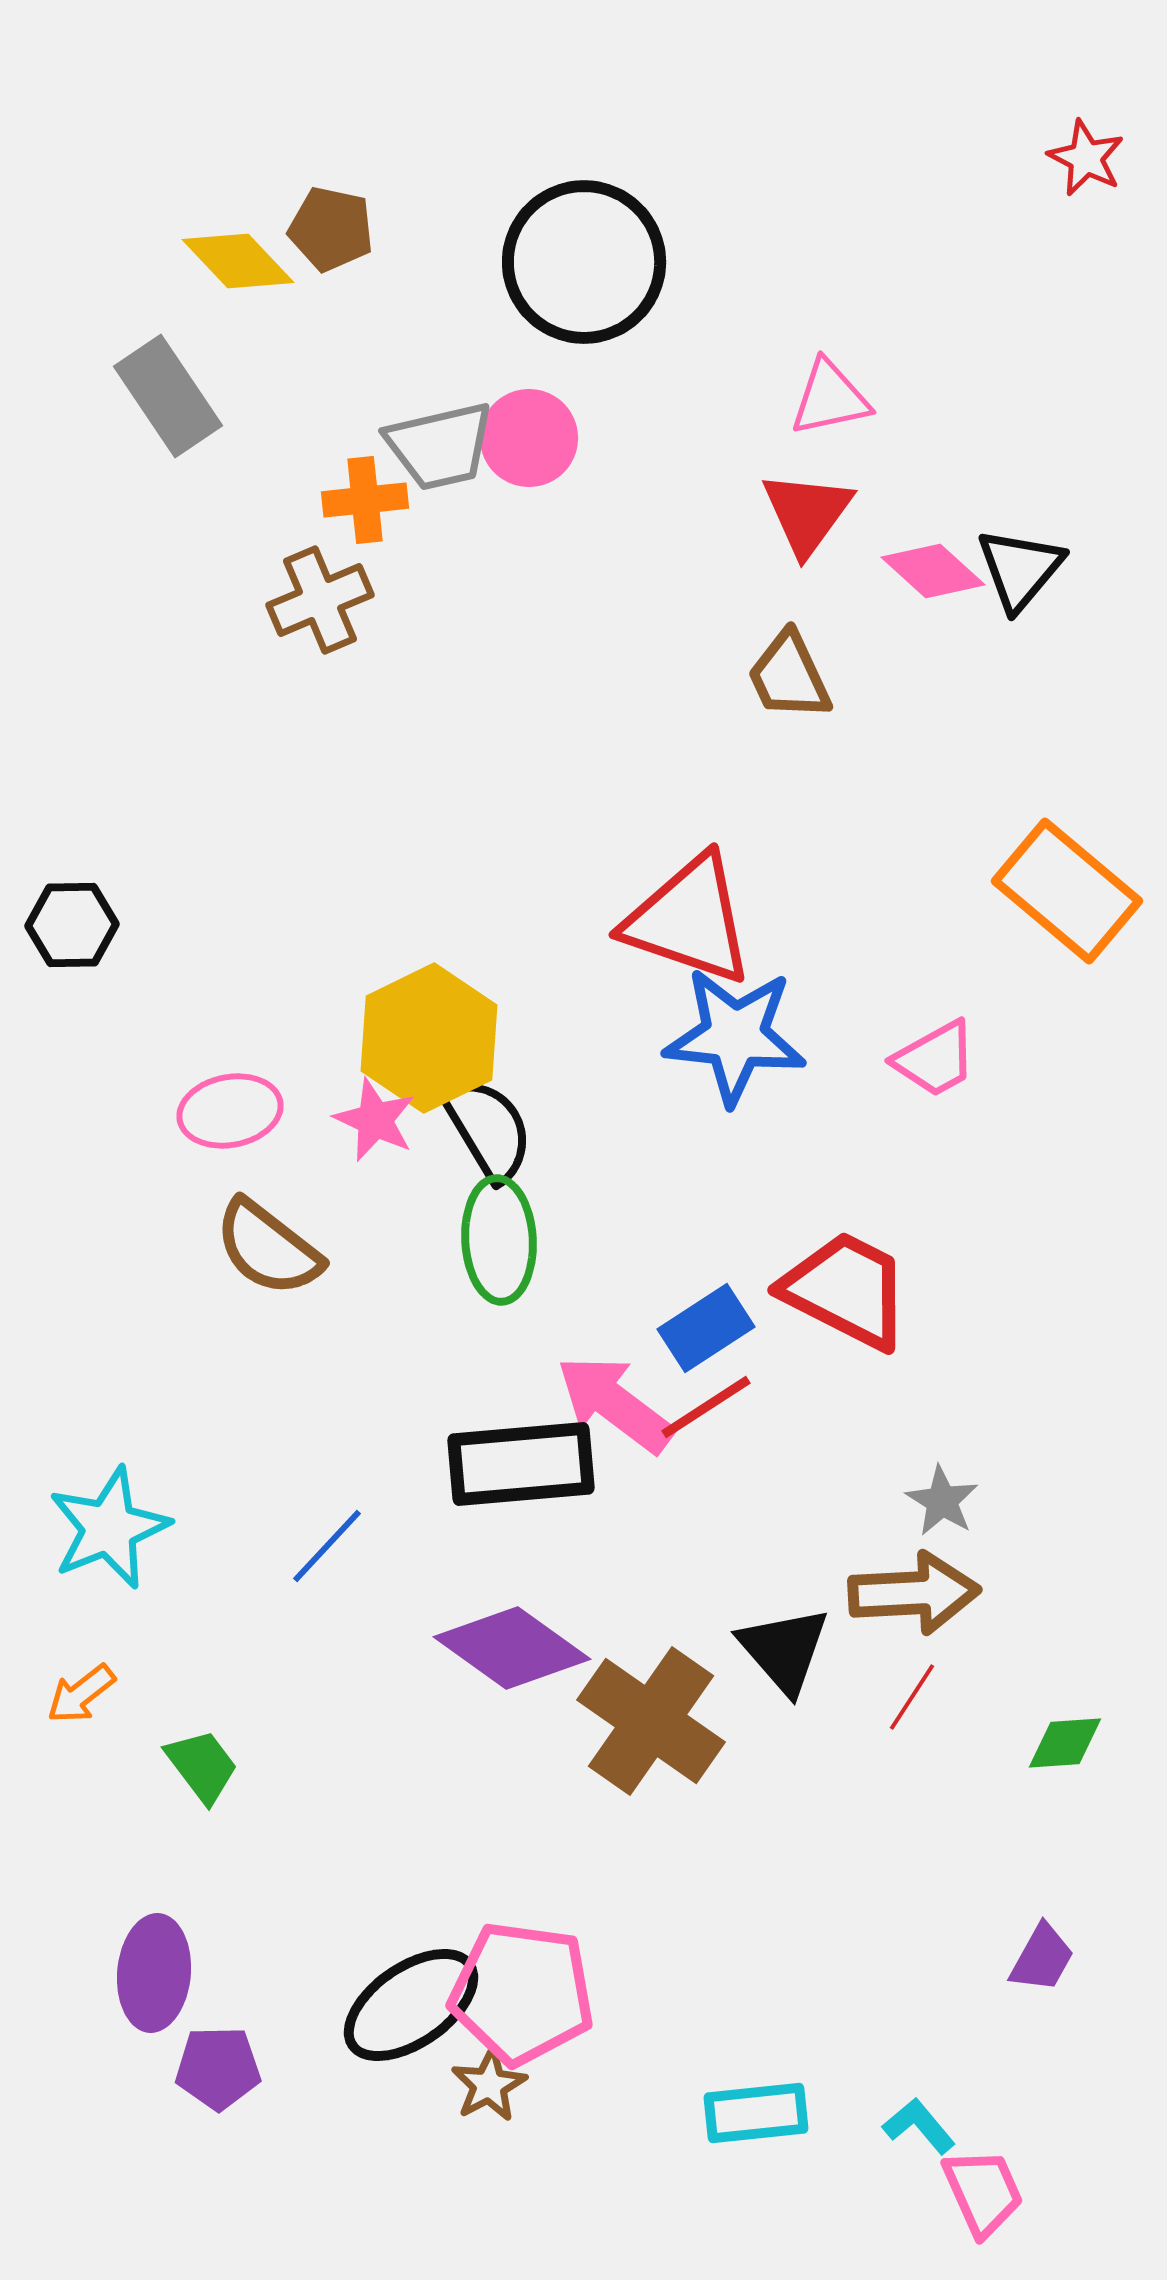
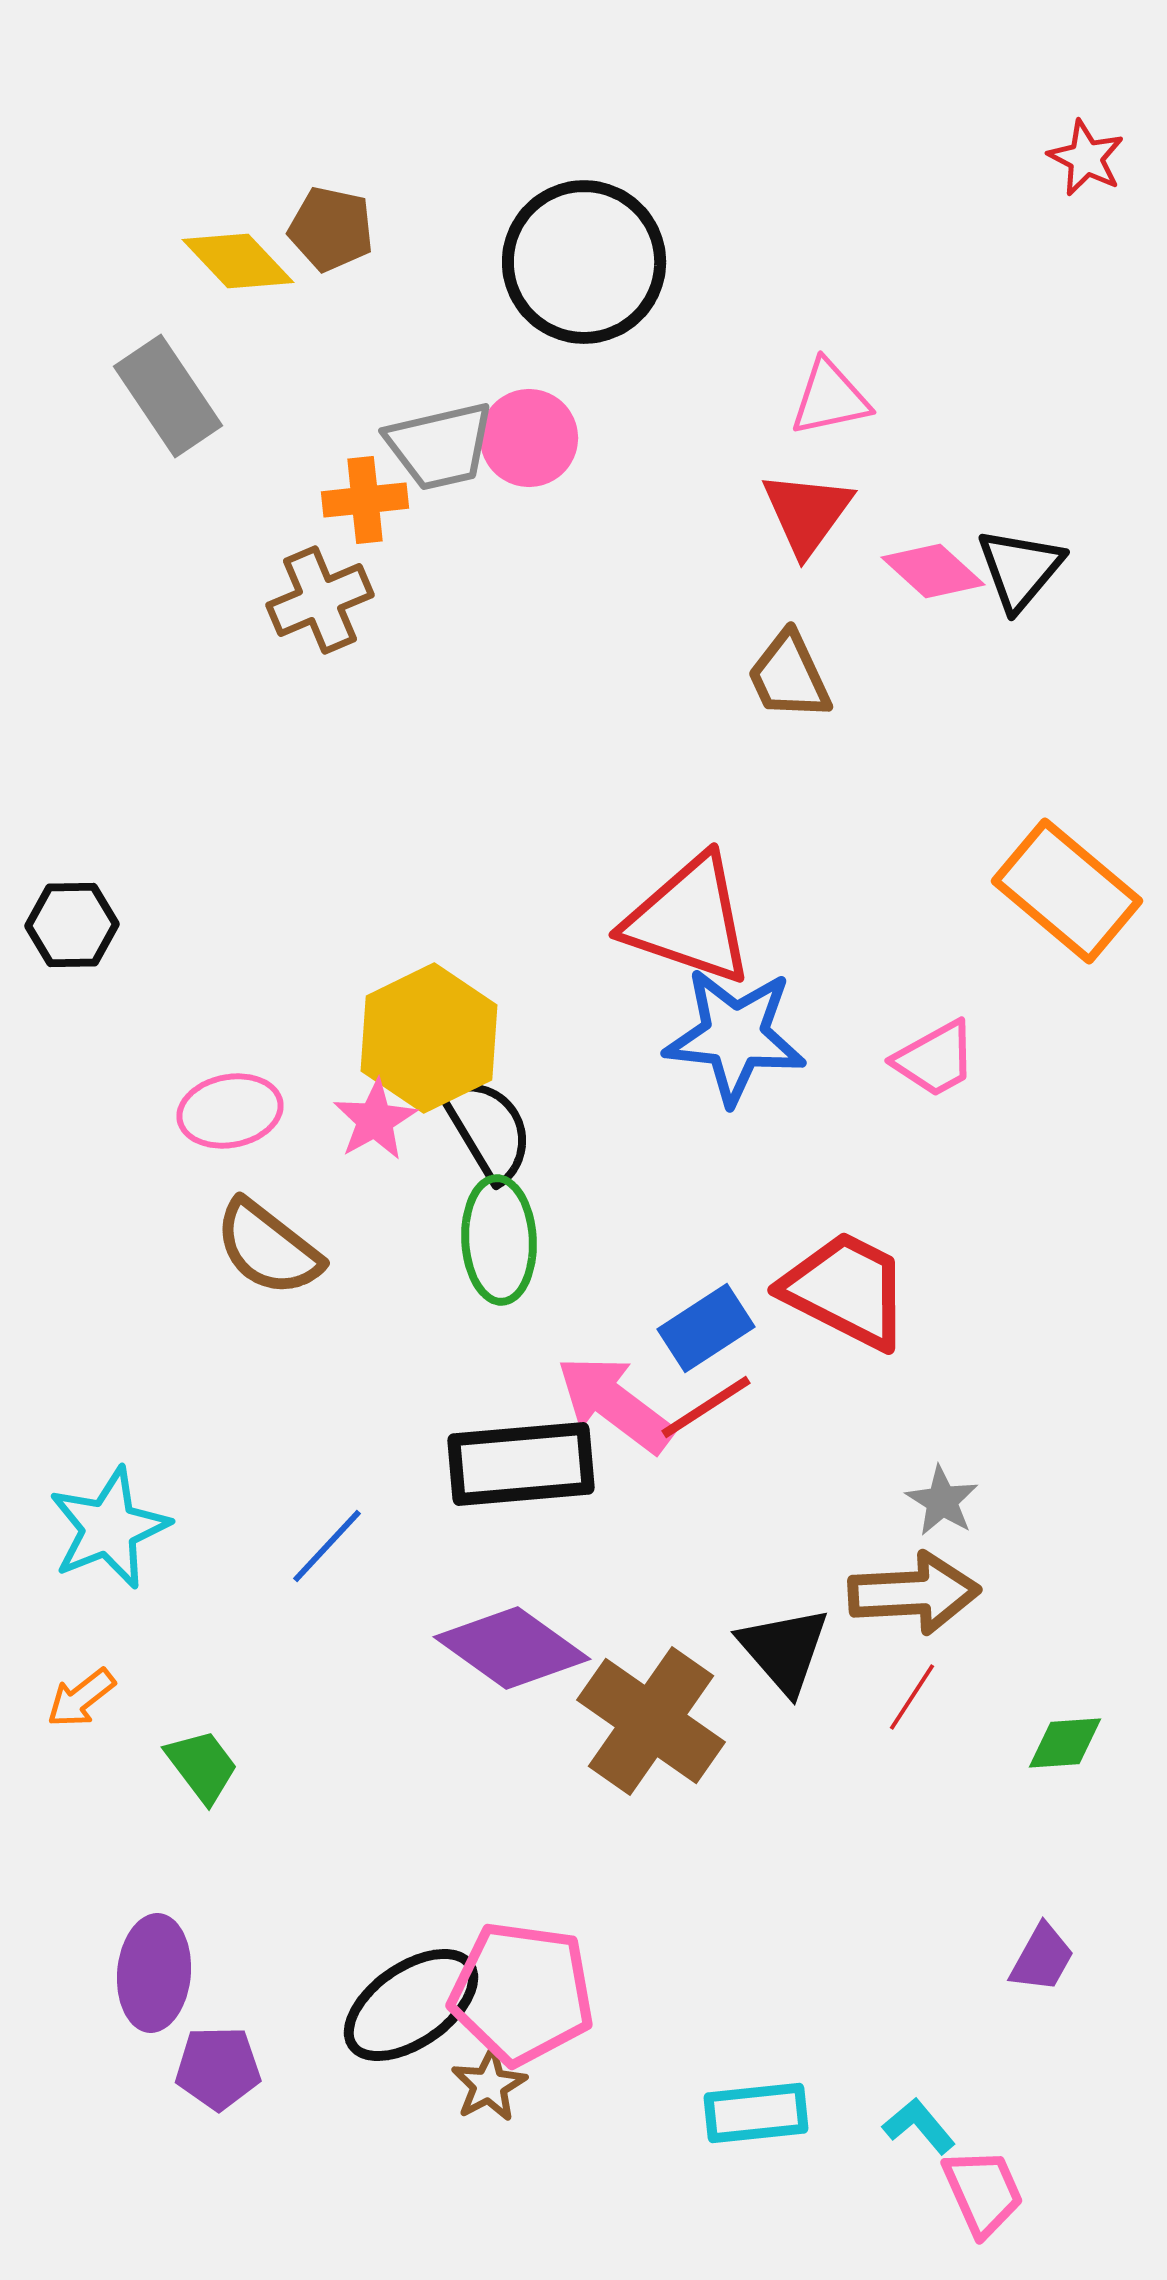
pink star at (375, 1120): rotated 18 degrees clockwise
orange arrow at (81, 1694): moved 4 px down
